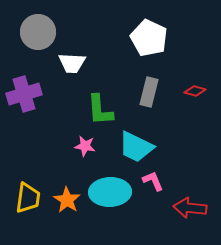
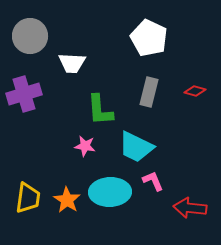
gray circle: moved 8 px left, 4 px down
